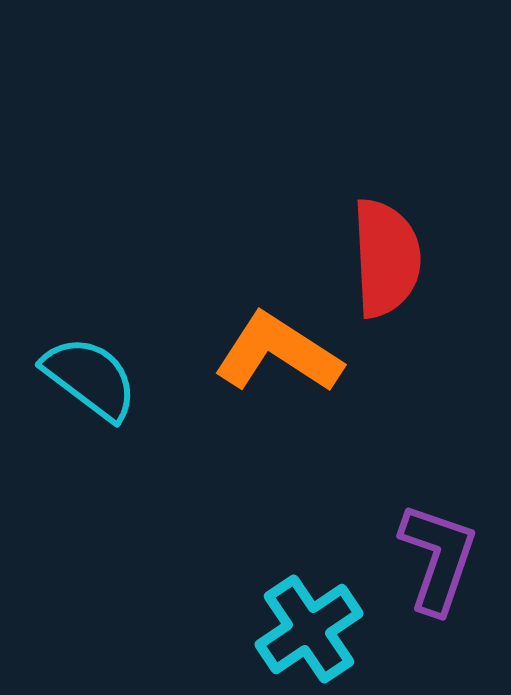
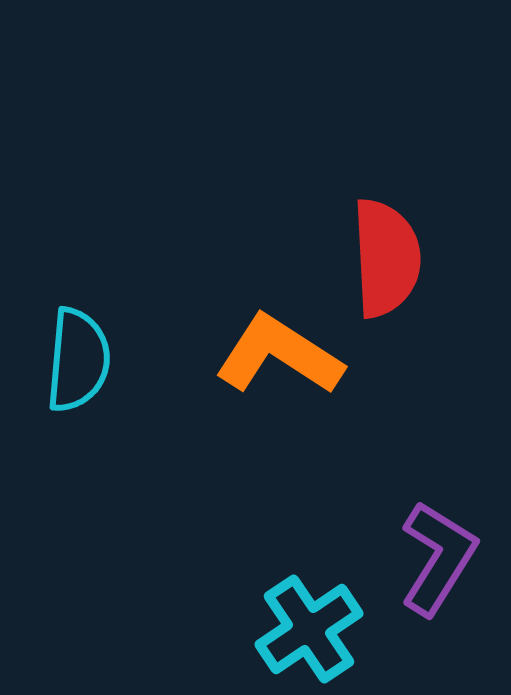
orange L-shape: moved 1 px right, 2 px down
cyan semicircle: moved 12 px left, 18 px up; rotated 58 degrees clockwise
purple L-shape: rotated 13 degrees clockwise
